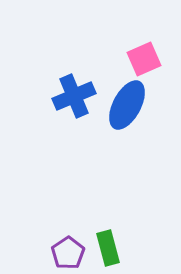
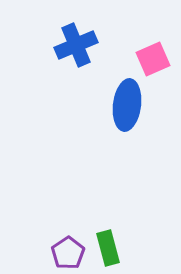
pink square: moved 9 px right
blue cross: moved 2 px right, 51 px up
blue ellipse: rotated 21 degrees counterclockwise
